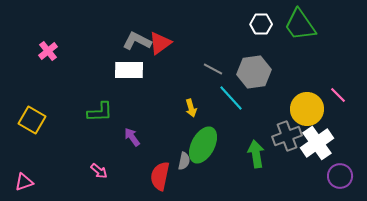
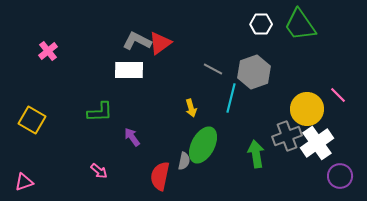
gray hexagon: rotated 12 degrees counterclockwise
cyan line: rotated 56 degrees clockwise
